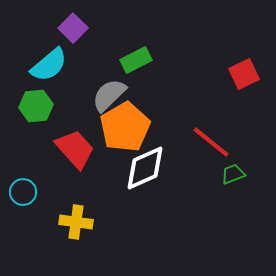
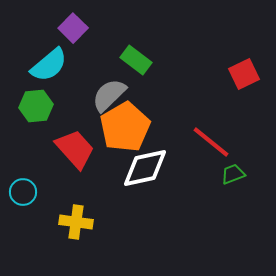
green rectangle: rotated 64 degrees clockwise
white diamond: rotated 12 degrees clockwise
